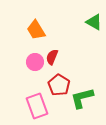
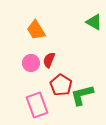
red semicircle: moved 3 px left, 3 px down
pink circle: moved 4 px left, 1 px down
red pentagon: moved 2 px right
green L-shape: moved 3 px up
pink rectangle: moved 1 px up
